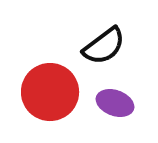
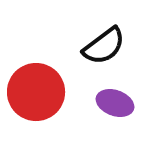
red circle: moved 14 px left
